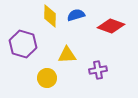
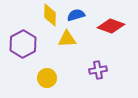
yellow diamond: moved 1 px up
purple hexagon: rotated 16 degrees clockwise
yellow triangle: moved 16 px up
